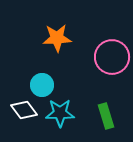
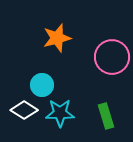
orange star: rotated 12 degrees counterclockwise
white diamond: rotated 20 degrees counterclockwise
